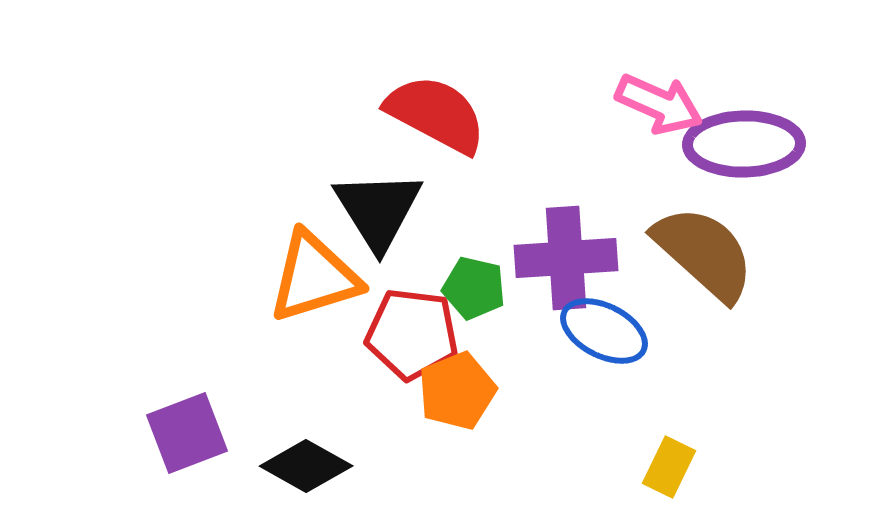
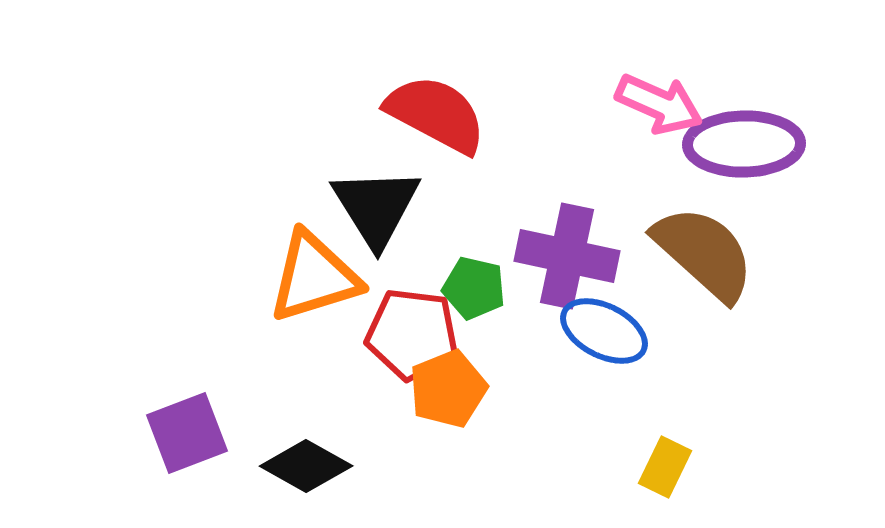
black triangle: moved 2 px left, 3 px up
purple cross: moved 1 px right, 2 px up; rotated 16 degrees clockwise
orange pentagon: moved 9 px left, 2 px up
yellow rectangle: moved 4 px left
